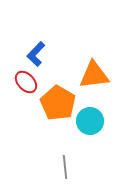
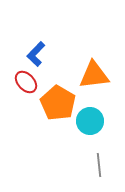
gray line: moved 34 px right, 2 px up
